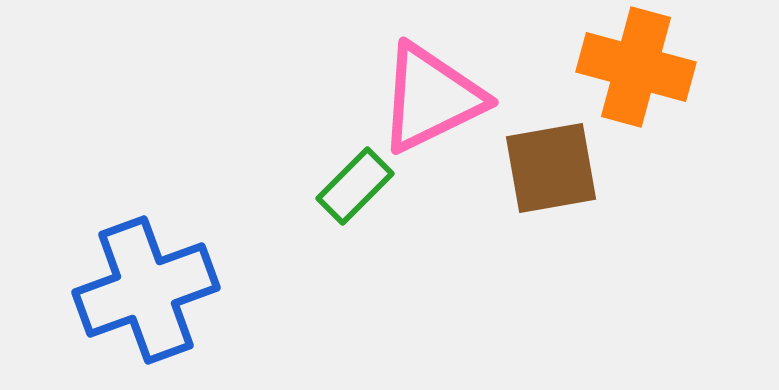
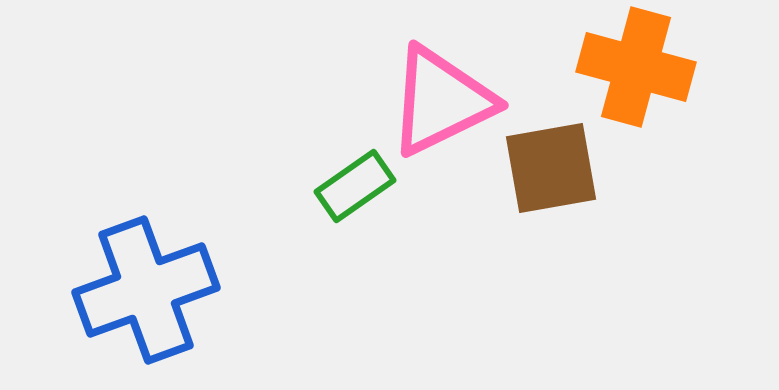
pink triangle: moved 10 px right, 3 px down
green rectangle: rotated 10 degrees clockwise
